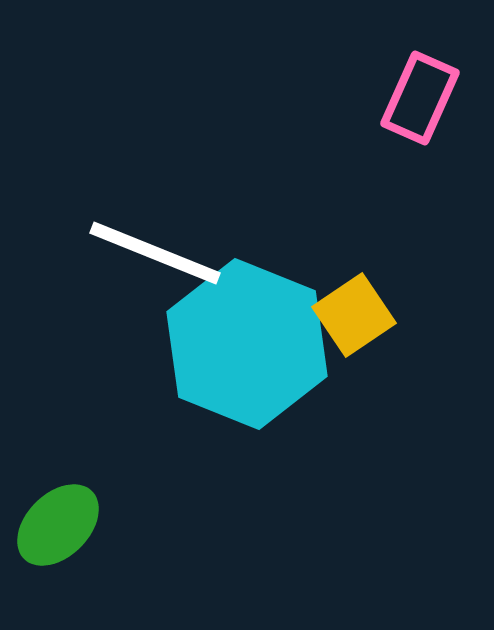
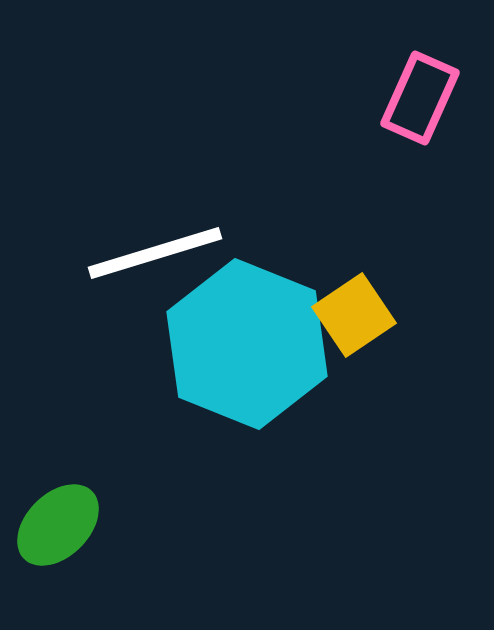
white line: rotated 39 degrees counterclockwise
